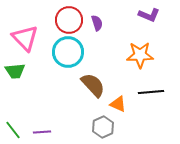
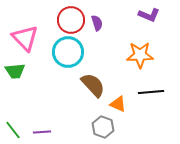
red circle: moved 2 px right
gray hexagon: rotated 15 degrees counterclockwise
